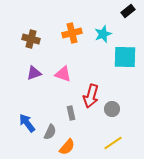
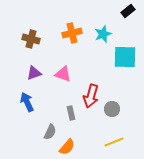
blue arrow: moved 21 px up; rotated 12 degrees clockwise
yellow line: moved 1 px right, 1 px up; rotated 12 degrees clockwise
